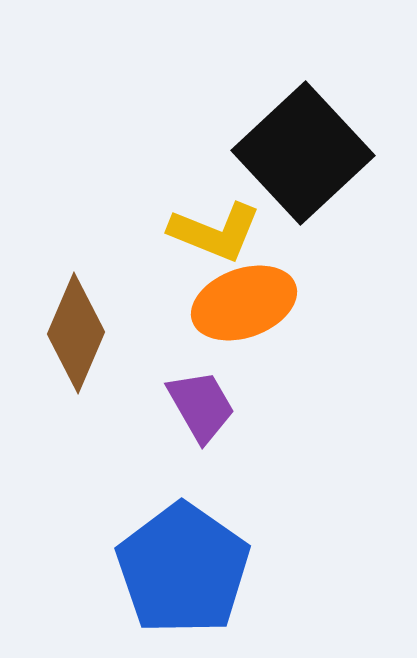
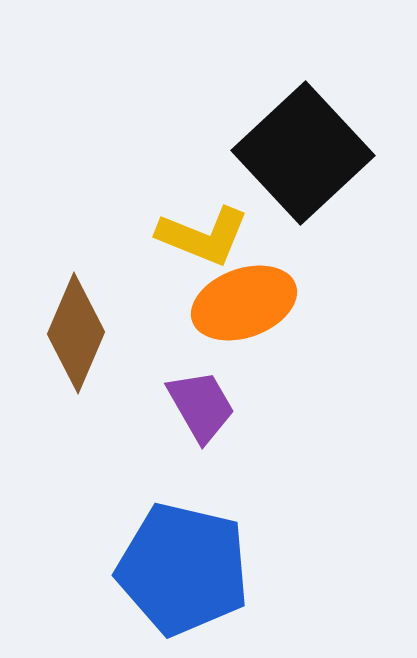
yellow L-shape: moved 12 px left, 4 px down
blue pentagon: rotated 22 degrees counterclockwise
